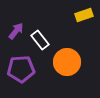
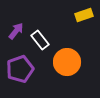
purple pentagon: moved 1 px left; rotated 16 degrees counterclockwise
